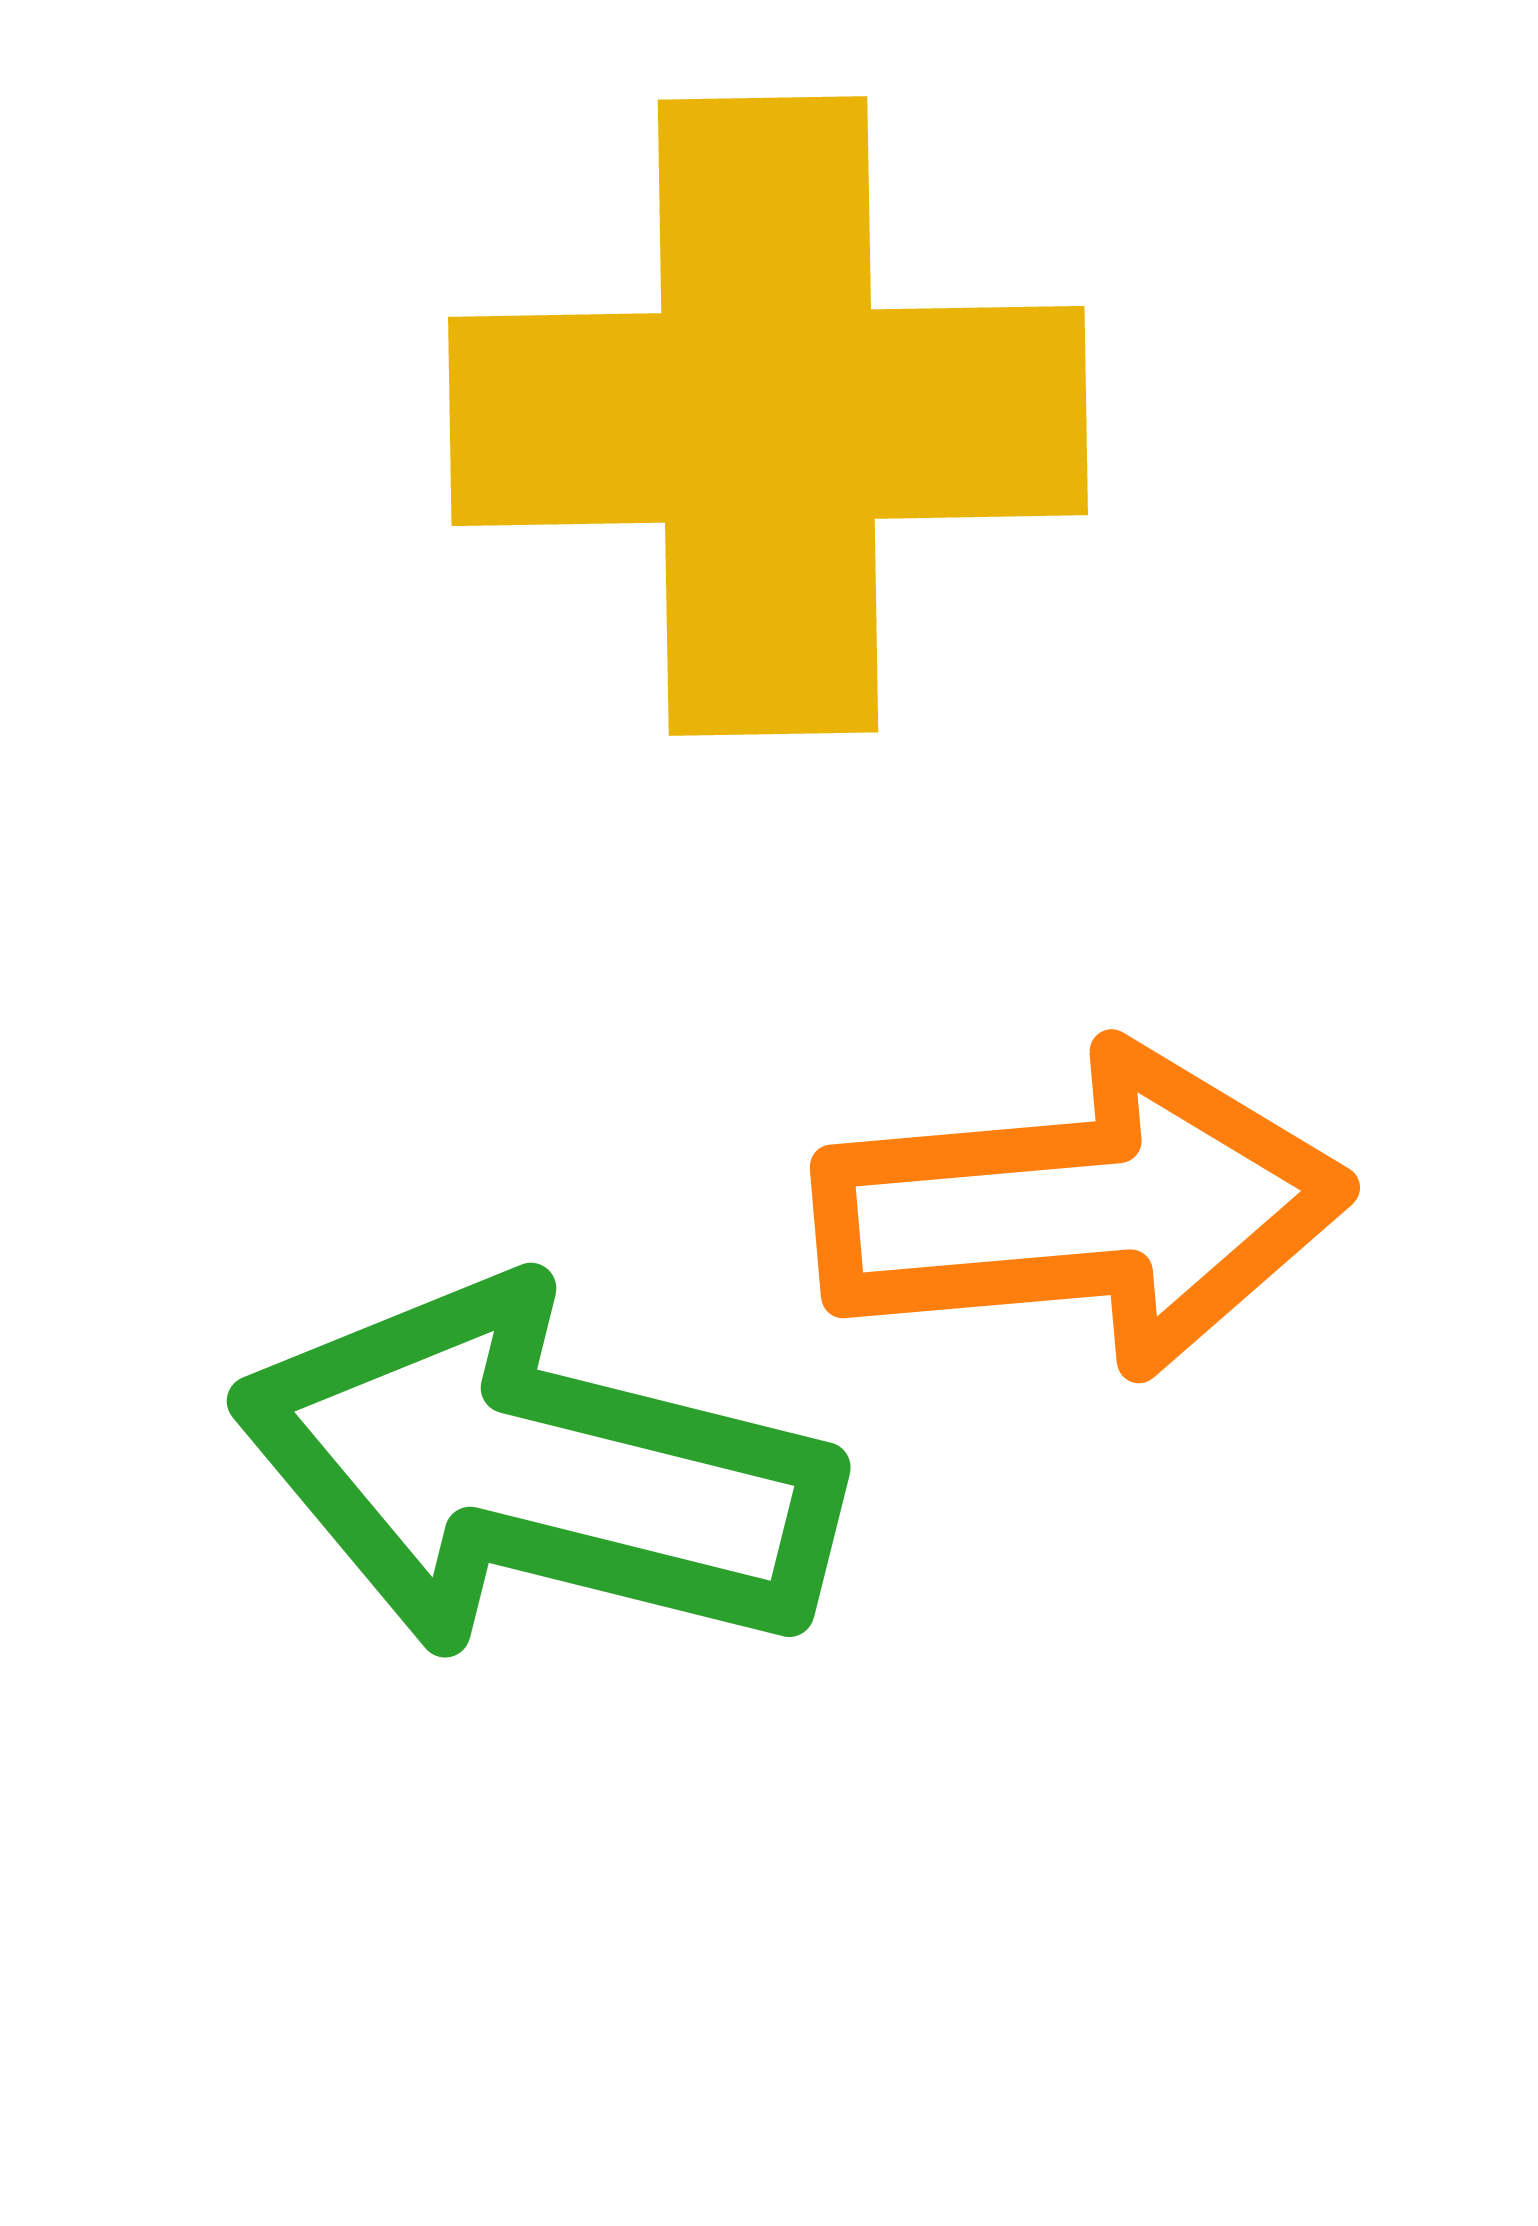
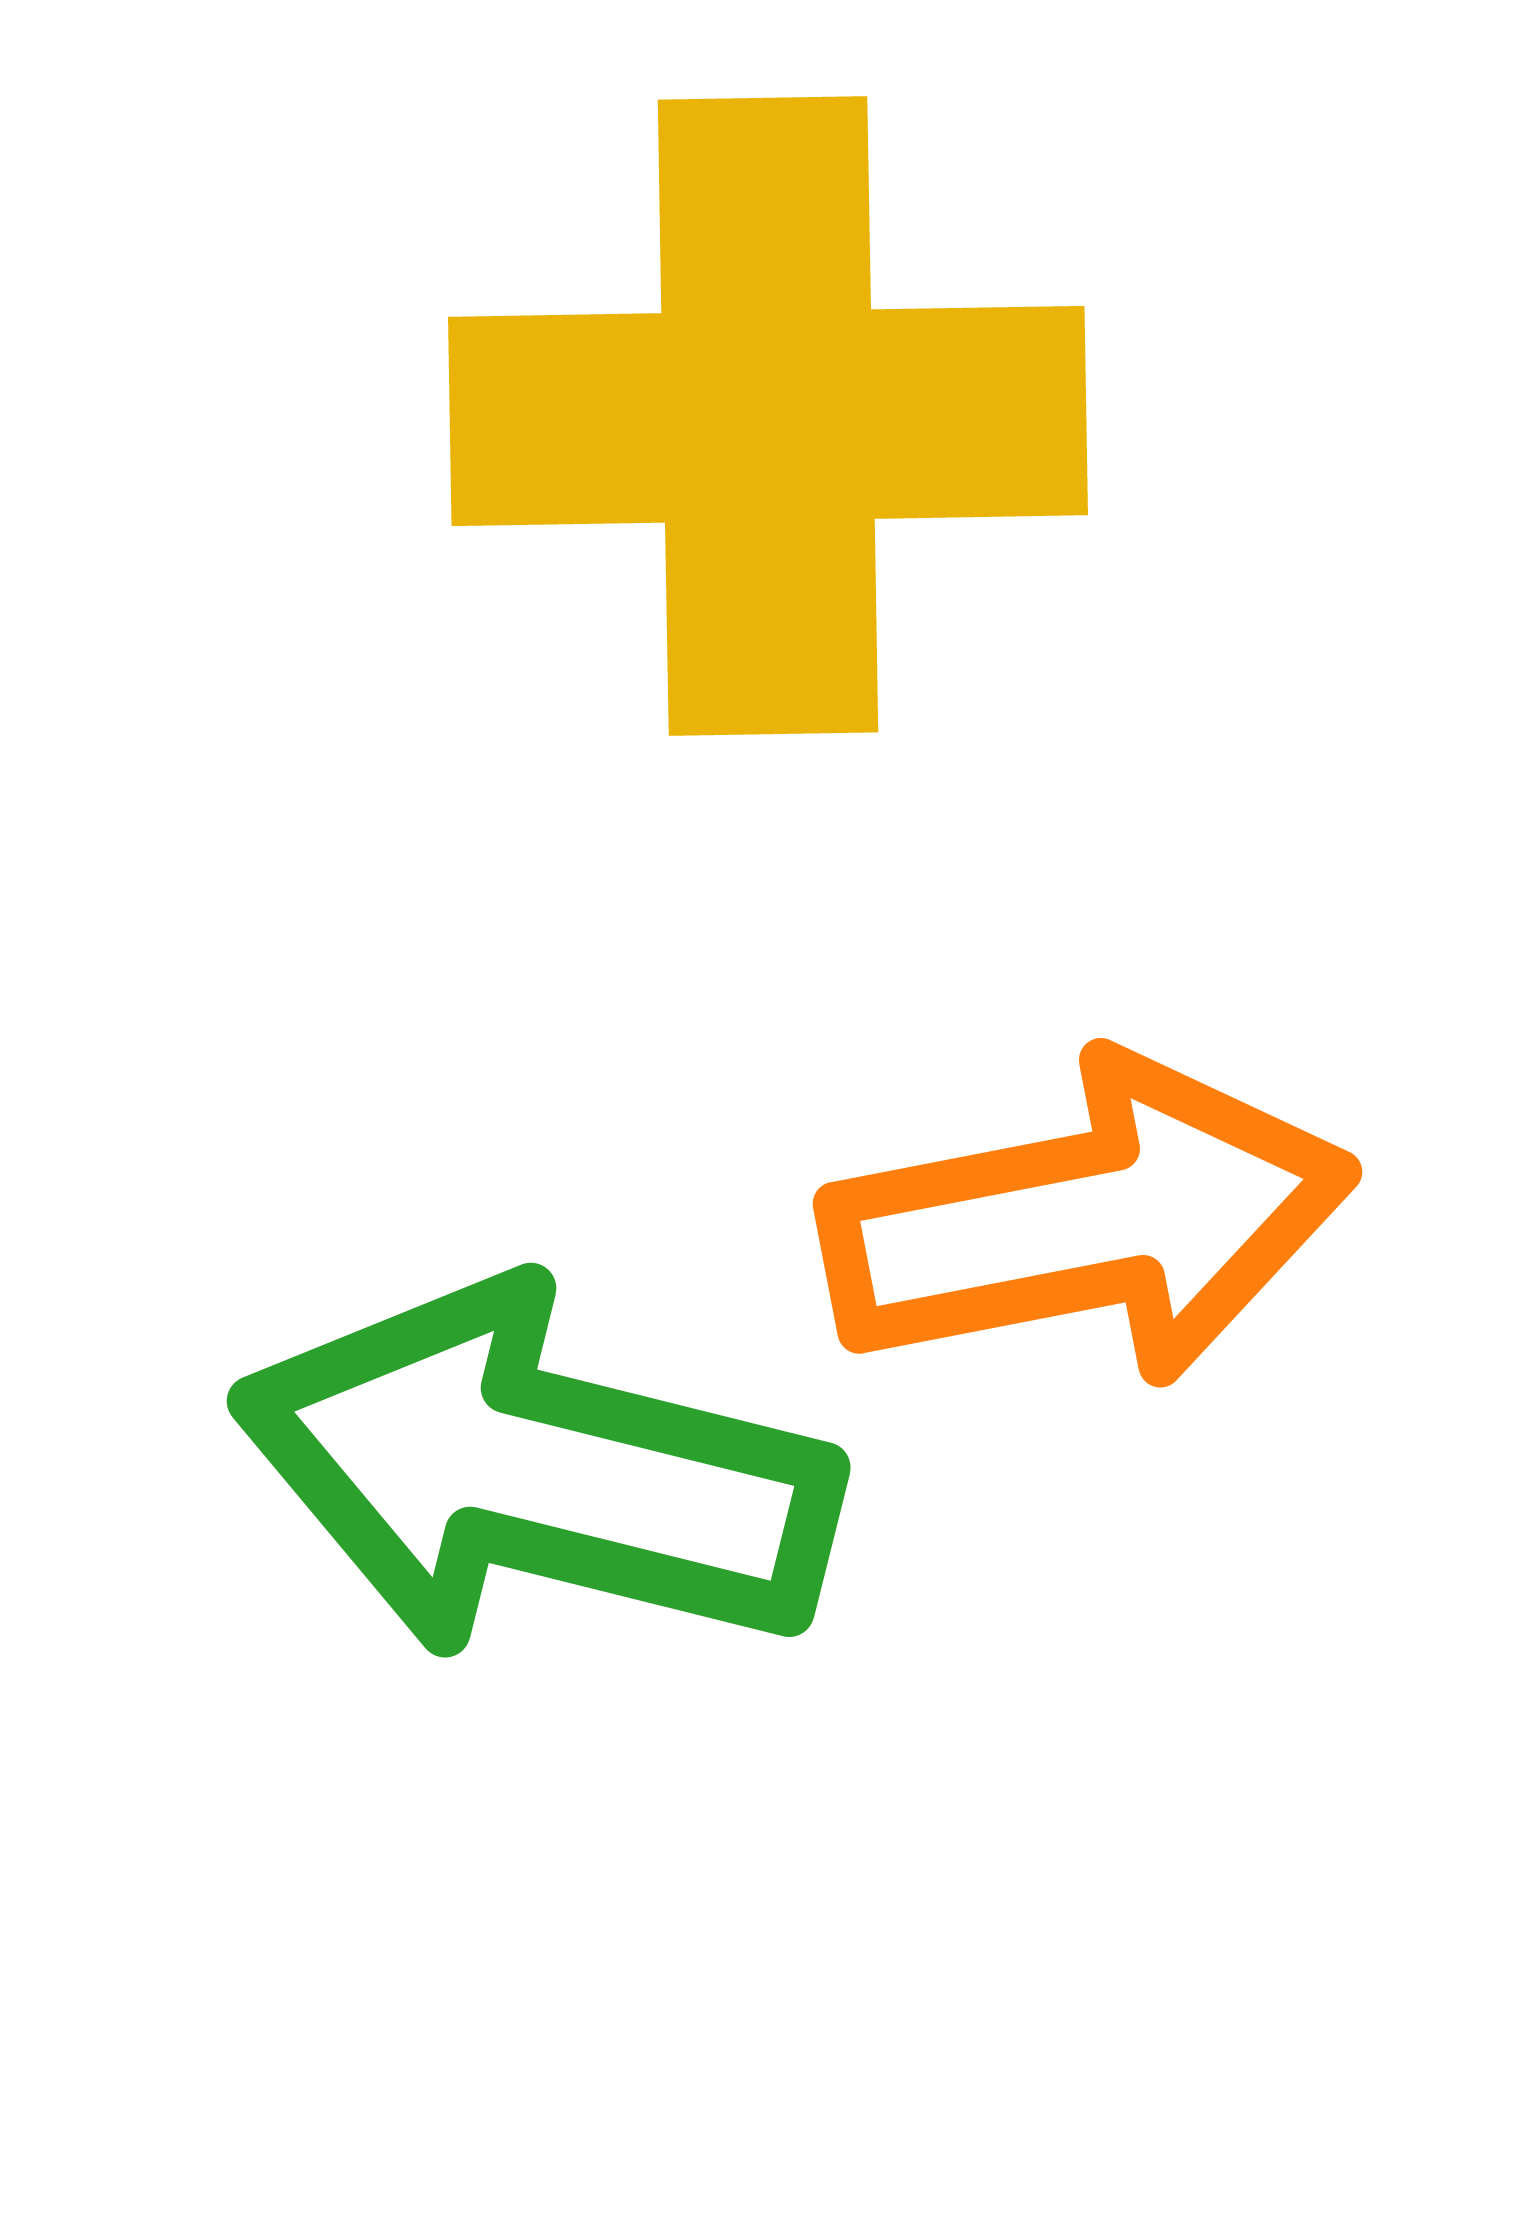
orange arrow: moved 6 px right, 11 px down; rotated 6 degrees counterclockwise
